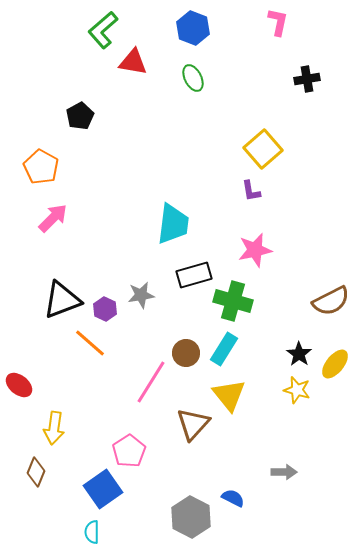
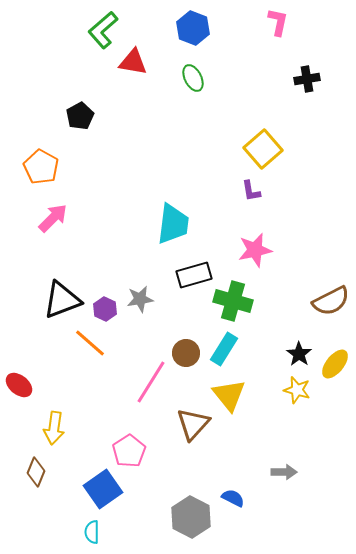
gray star: moved 1 px left, 4 px down
